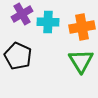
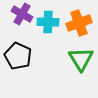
purple cross: rotated 30 degrees counterclockwise
orange cross: moved 3 px left, 4 px up; rotated 10 degrees counterclockwise
green triangle: moved 2 px up
